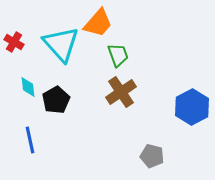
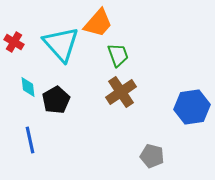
blue hexagon: rotated 20 degrees clockwise
